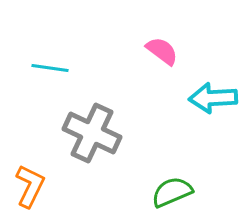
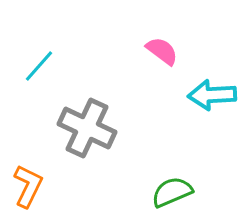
cyan line: moved 11 px left, 2 px up; rotated 57 degrees counterclockwise
cyan arrow: moved 1 px left, 3 px up
gray cross: moved 5 px left, 5 px up
orange L-shape: moved 2 px left
